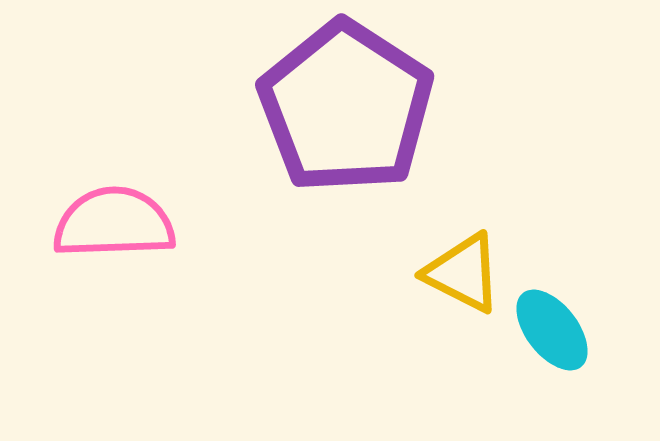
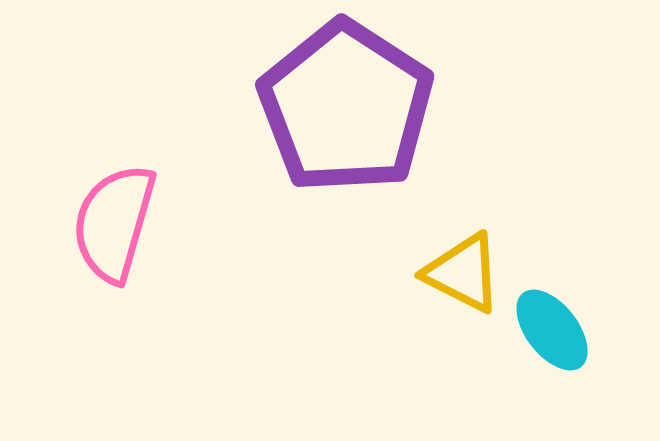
pink semicircle: rotated 72 degrees counterclockwise
